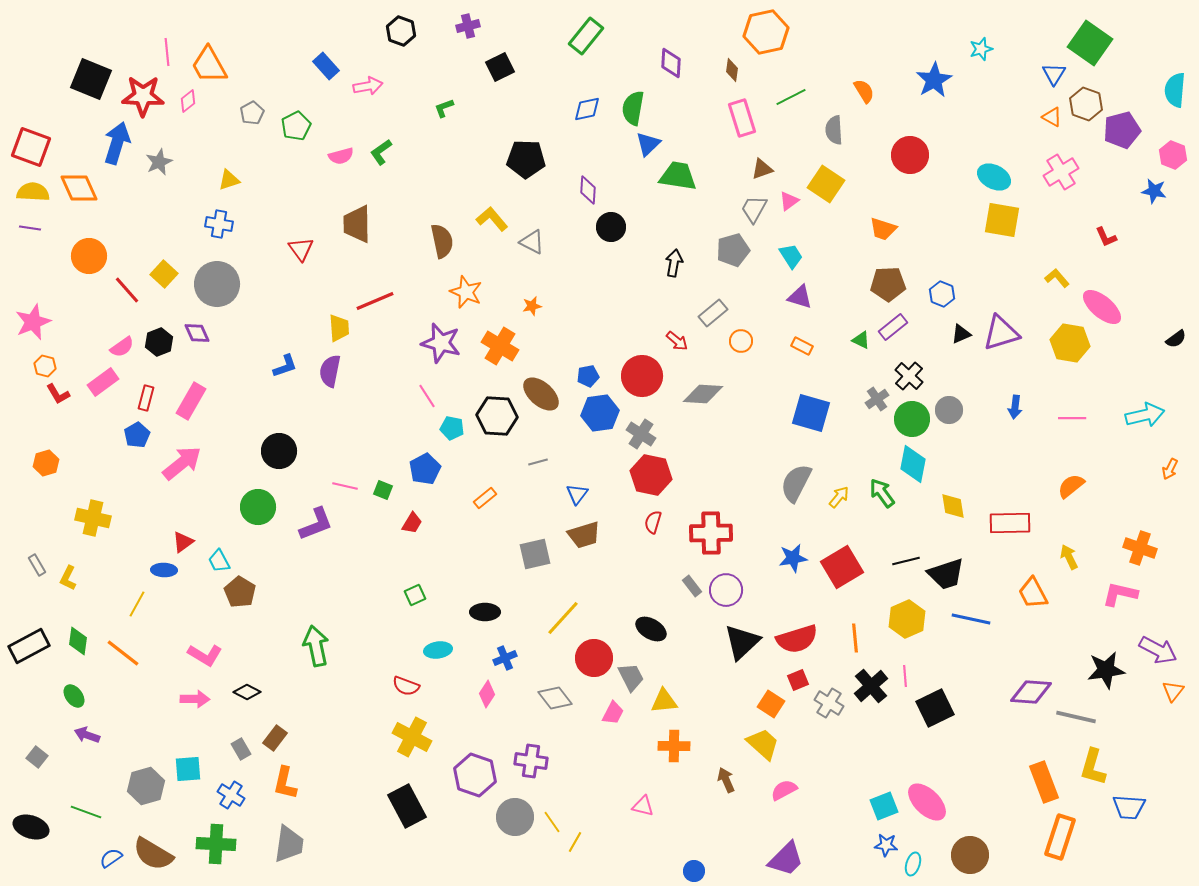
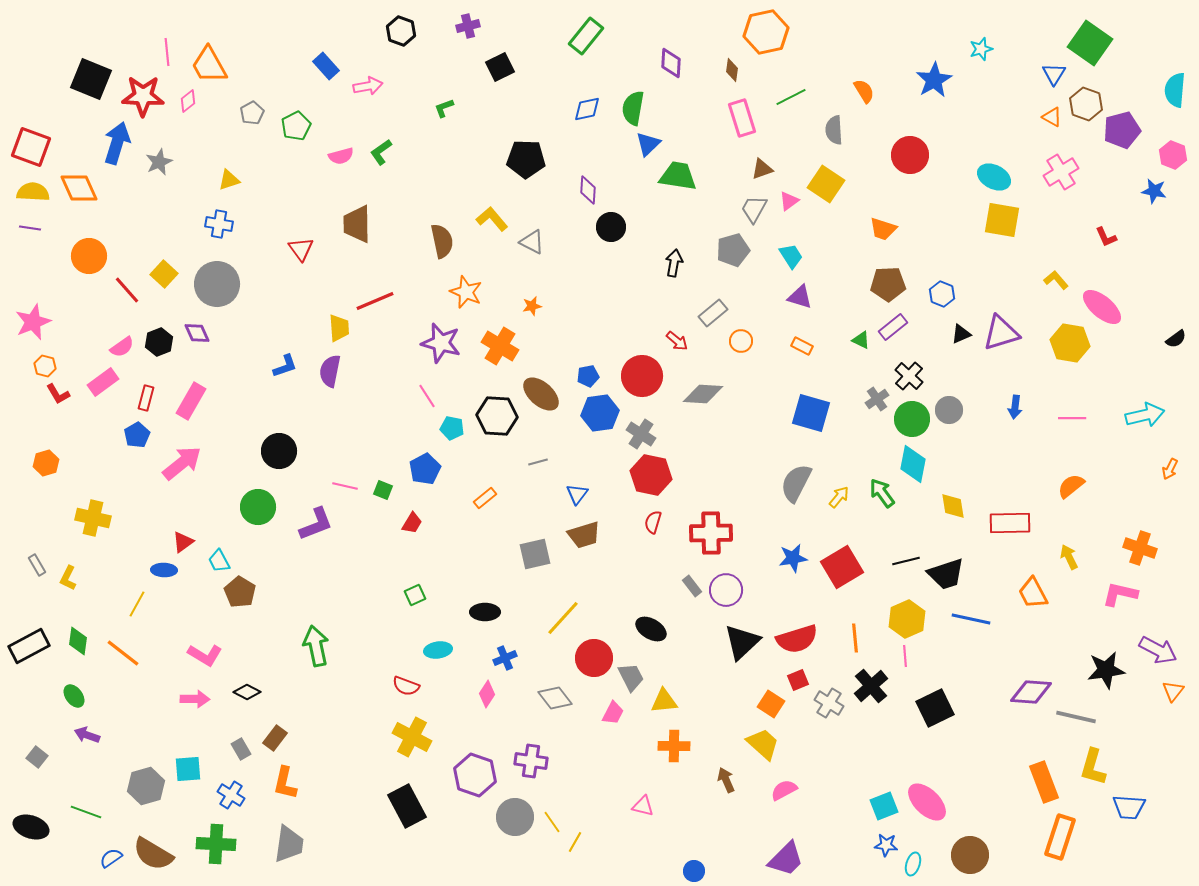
yellow L-shape at (1057, 278): moved 1 px left, 2 px down
pink line at (905, 676): moved 20 px up
